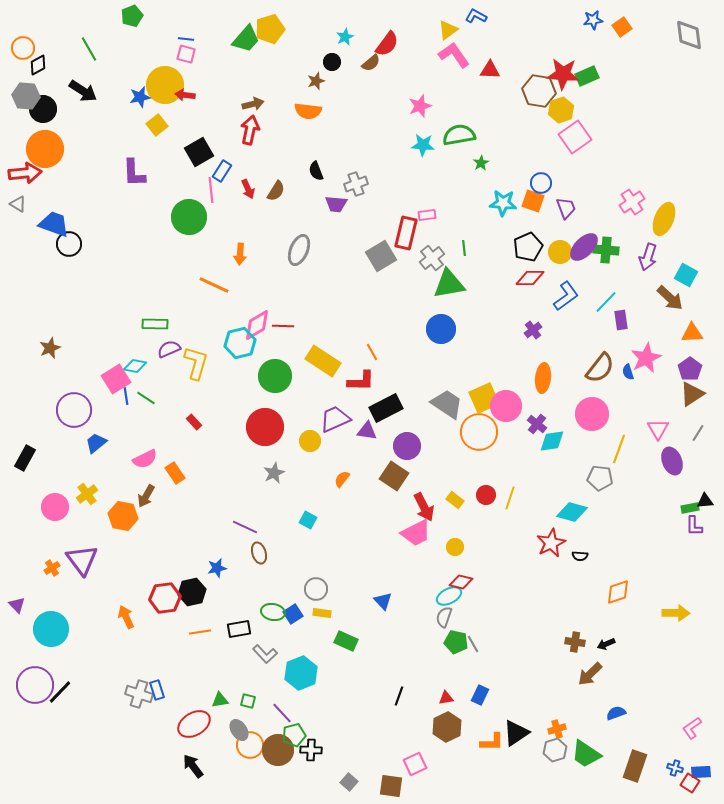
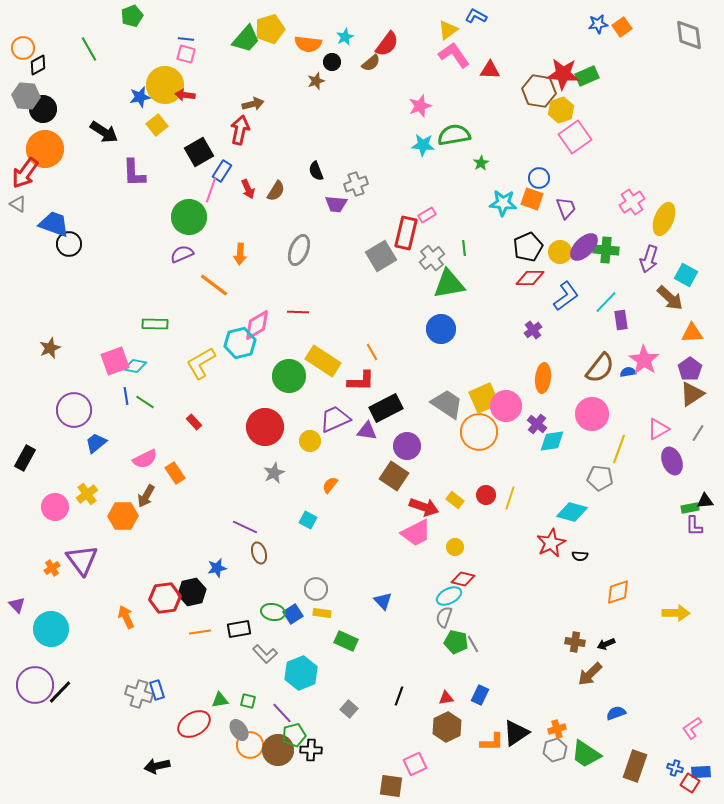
blue star at (593, 20): moved 5 px right, 4 px down
black arrow at (83, 91): moved 21 px right, 41 px down
orange semicircle at (308, 111): moved 67 px up
red arrow at (250, 130): moved 10 px left
green semicircle at (459, 135): moved 5 px left
red arrow at (25, 173): rotated 132 degrees clockwise
blue circle at (541, 183): moved 2 px left, 5 px up
pink line at (211, 190): rotated 25 degrees clockwise
orange square at (533, 201): moved 1 px left, 2 px up
pink rectangle at (427, 215): rotated 24 degrees counterclockwise
purple arrow at (648, 257): moved 1 px right, 2 px down
orange line at (214, 285): rotated 12 degrees clockwise
red line at (283, 326): moved 15 px right, 14 px up
purple semicircle at (169, 349): moved 13 px right, 95 px up
pink star at (646, 358): moved 2 px left, 2 px down; rotated 12 degrees counterclockwise
yellow L-shape at (196, 363): moved 5 px right; rotated 136 degrees counterclockwise
blue semicircle at (628, 372): rotated 98 degrees clockwise
green circle at (275, 376): moved 14 px right
pink square at (116, 379): moved 1 px left, 18 px up; rotated 12 degrees clockwise
green line at (146, 398): moved 1 px left, 4 px down
pink triangle at (658, 429): rotated 30 degrees clockwise
orange semicircle at (342, 479): moved 12 px left, 6 px down
red arrow at (424, 507): rotated 44 degrees counterclockwise
orange hexagon at (123, 516): rotated 12 degrees counterclockwise
red diamond at (461, 582): moved 2 px right, 3 px up
black arrow at (193, 766): moved 36 px left; rotated 65 degrees counterclockwise
gray square at (349, 782): moved 73 px up
